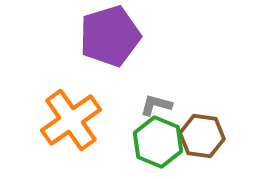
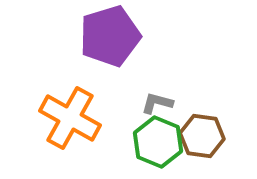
gray L-shape: moved 1 px right, 2 px up
orange cross: moved 1 px left, 2 px up; rotated 26 degrees counterclockwise
